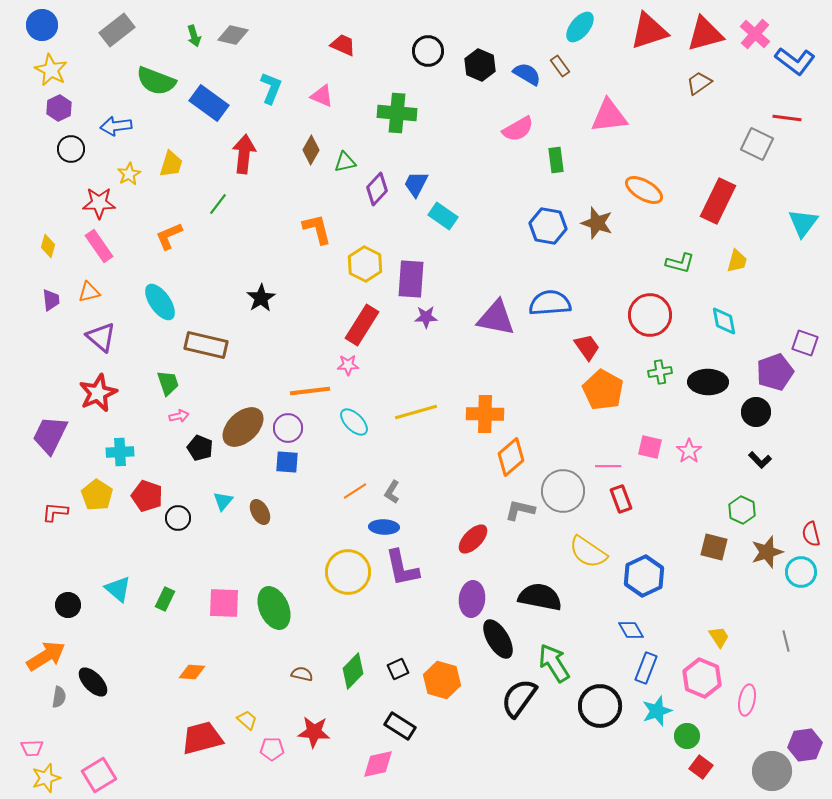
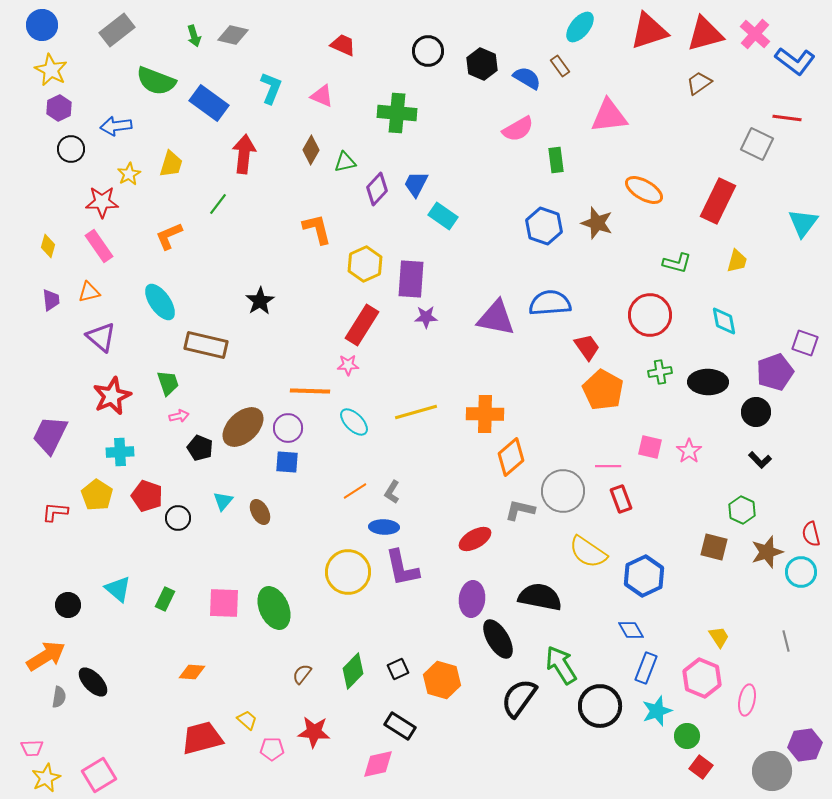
black hexagon at (480, 65): moved 2 px right, 1 px up
blue semicircle at (527, 74): moved 4 px down
red star at (99, 203): moved 3 px right, 1 px up
blue hexagon at (548, 226): moved 4 px left; rotated 9 degrees clockwise
green L-shape at (680, 263): moved 3 px left
yellow hexagon at (365, 264): rotated 8 degrees clockwise
black star at (261, 298): moved 1 px left, 3 px down
orange line at (310, 391): rotated 9 degrees clockwise
red star at (98, 393): moved 14 px right, 3 px down
red ellipse at (473, 539): moved 2 px right; rotated 16 degrees clockwise
green arrow at (554, 663): moved 7 px right, 2 px down
brown semicircle at (302, 674): rotated 65 degrees counterclockwise
yellow star at (46, 778): rotated 8 degrees counterclockwise
